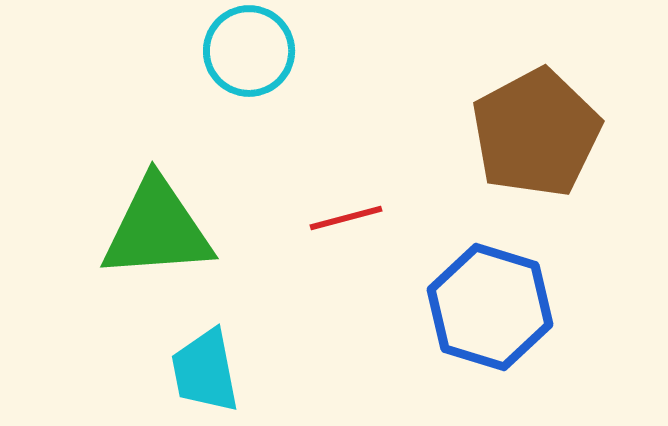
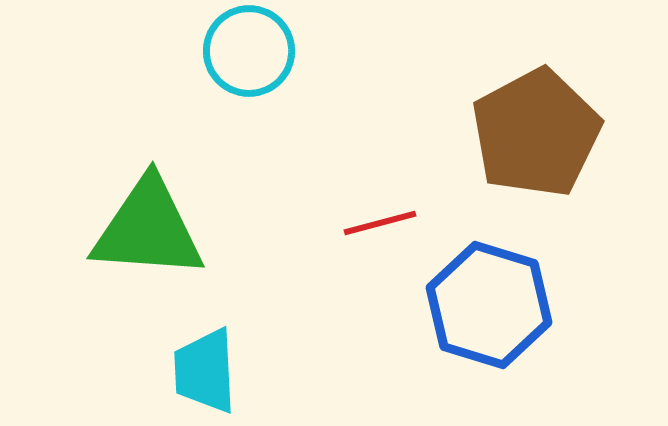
red line: moved 34 px right, 5 px down
green triangle: moved 9 px left; rotated 8 degrees clockwise
blue hexagon: moved 1 px left, 2 px up
cyan trapezoid: rotated 8 degrees clockwise
